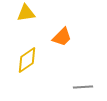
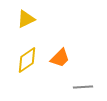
yellow triangle: moved 6 px down; rotated 18 degrees counterclockwise
orange trapezoid: moved 2 px left, 21 px down
